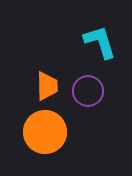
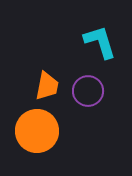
orange trapezoid: rotated 12 degrees clockwise
orange circle: moved 8 px left, 1 px up
